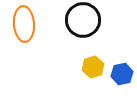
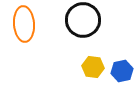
yellow hexagon: rotated 25 degrees clockwise
blue hexagon: moved 3 px up
